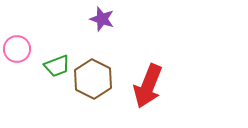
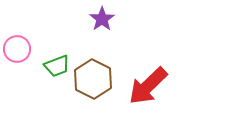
purple star: rotated 20 degrees clockwise
red arrow: rotated 24 degrees clockwise
